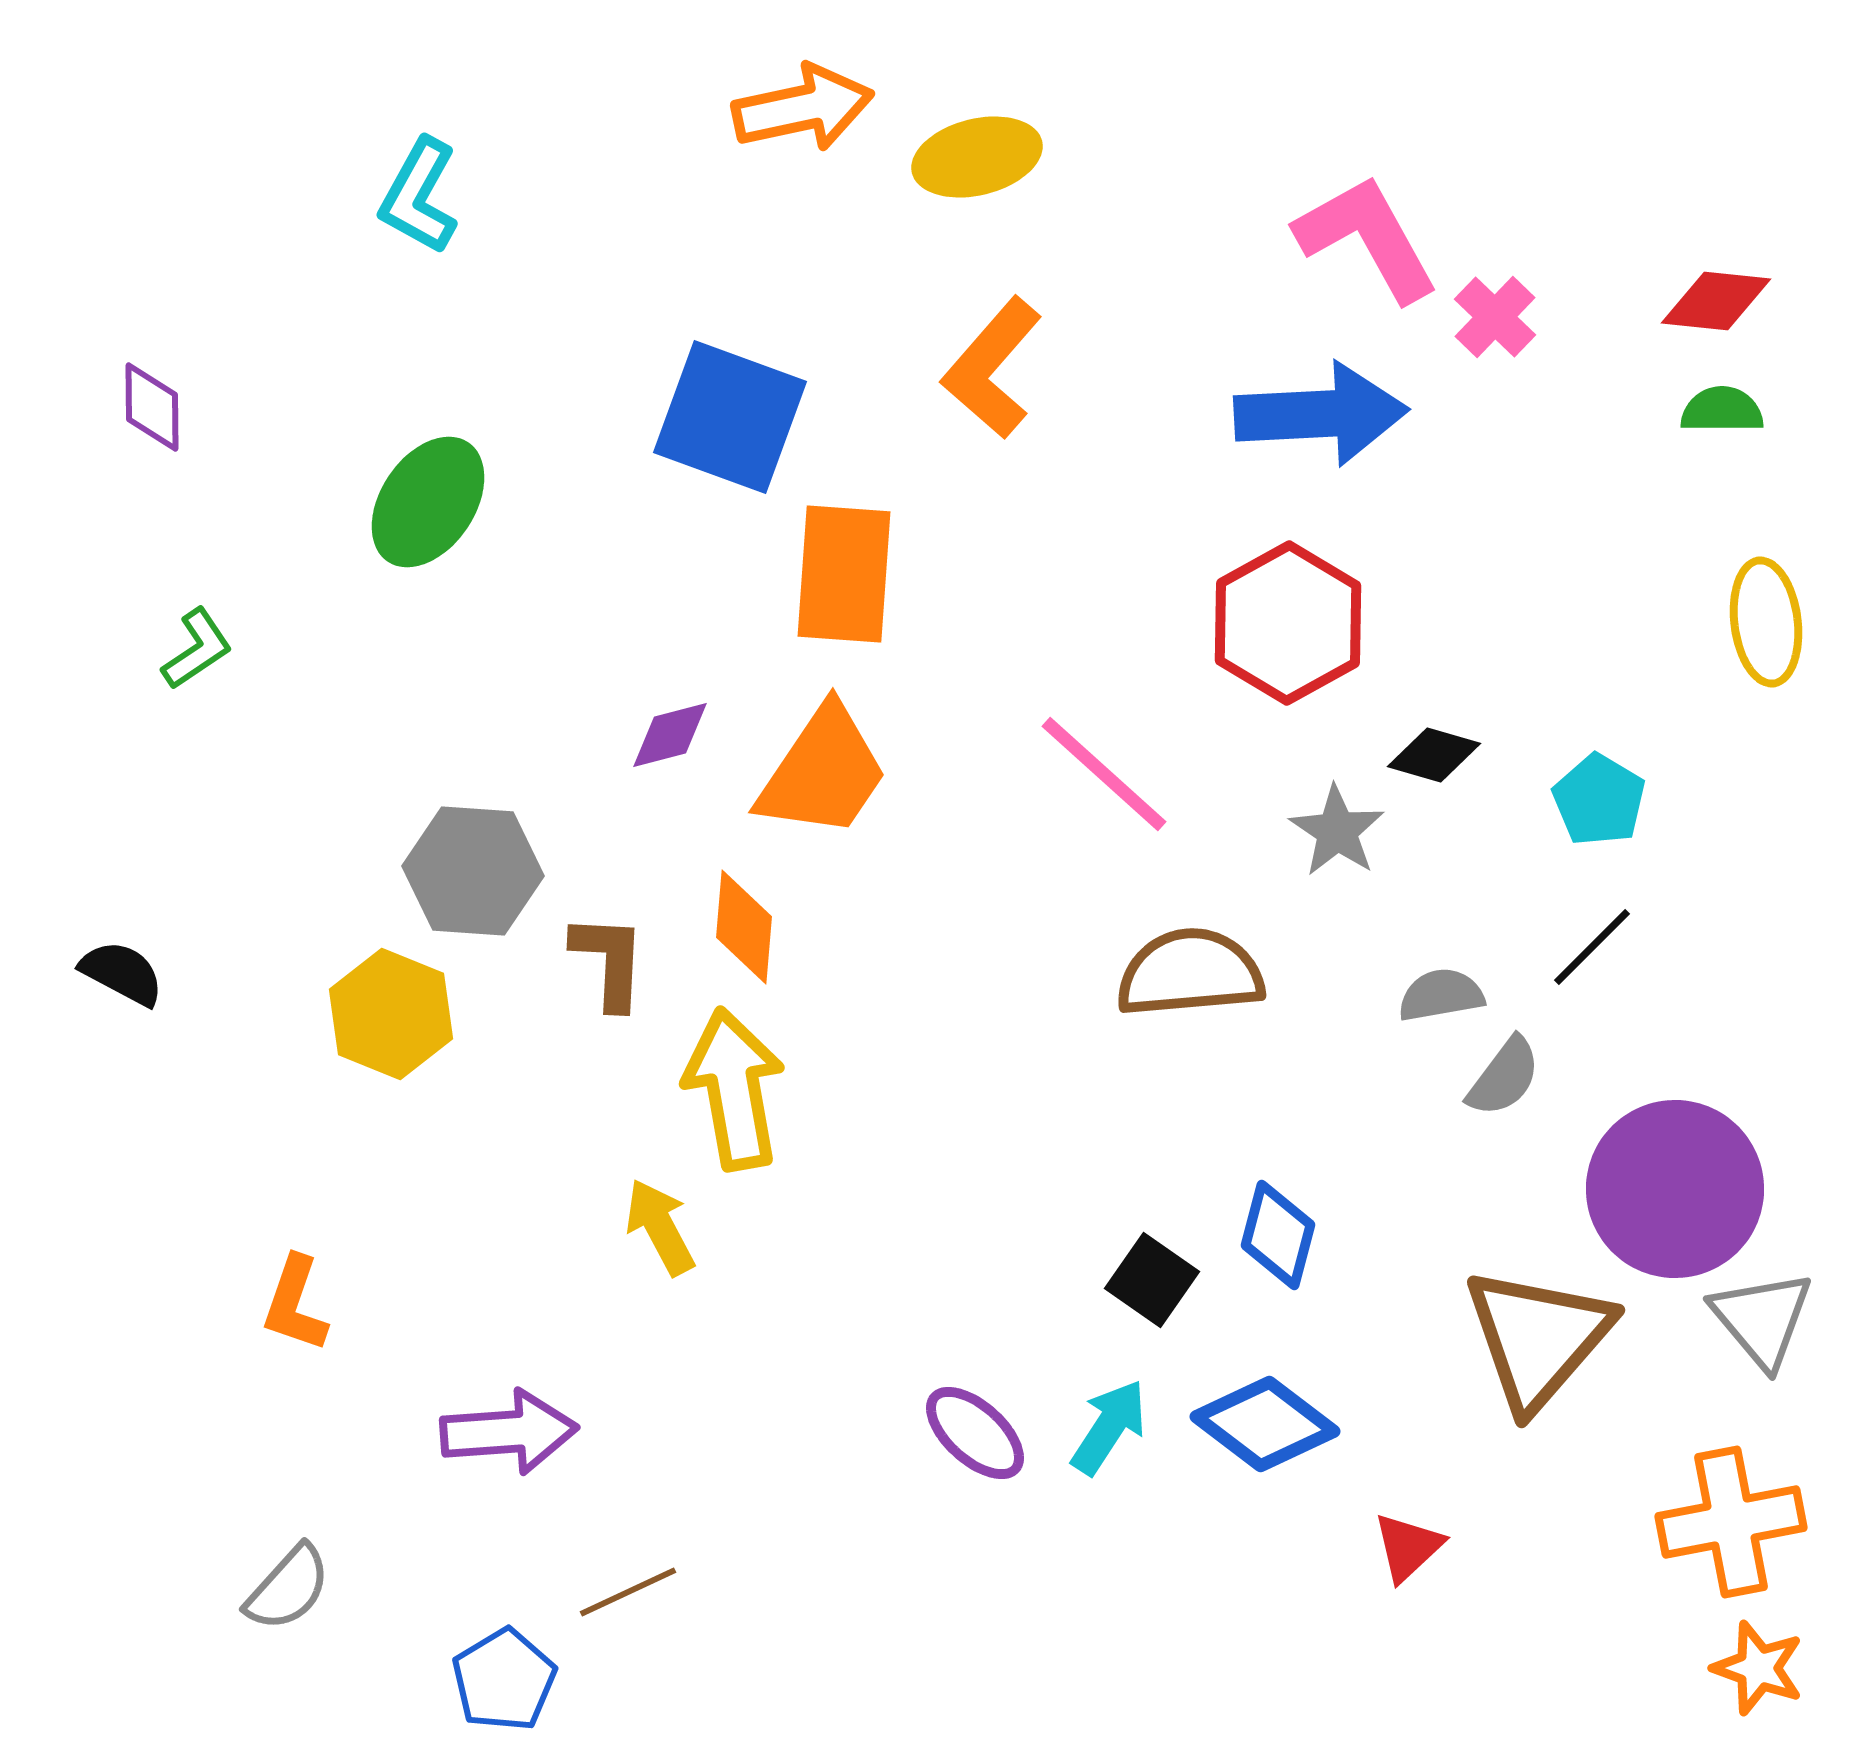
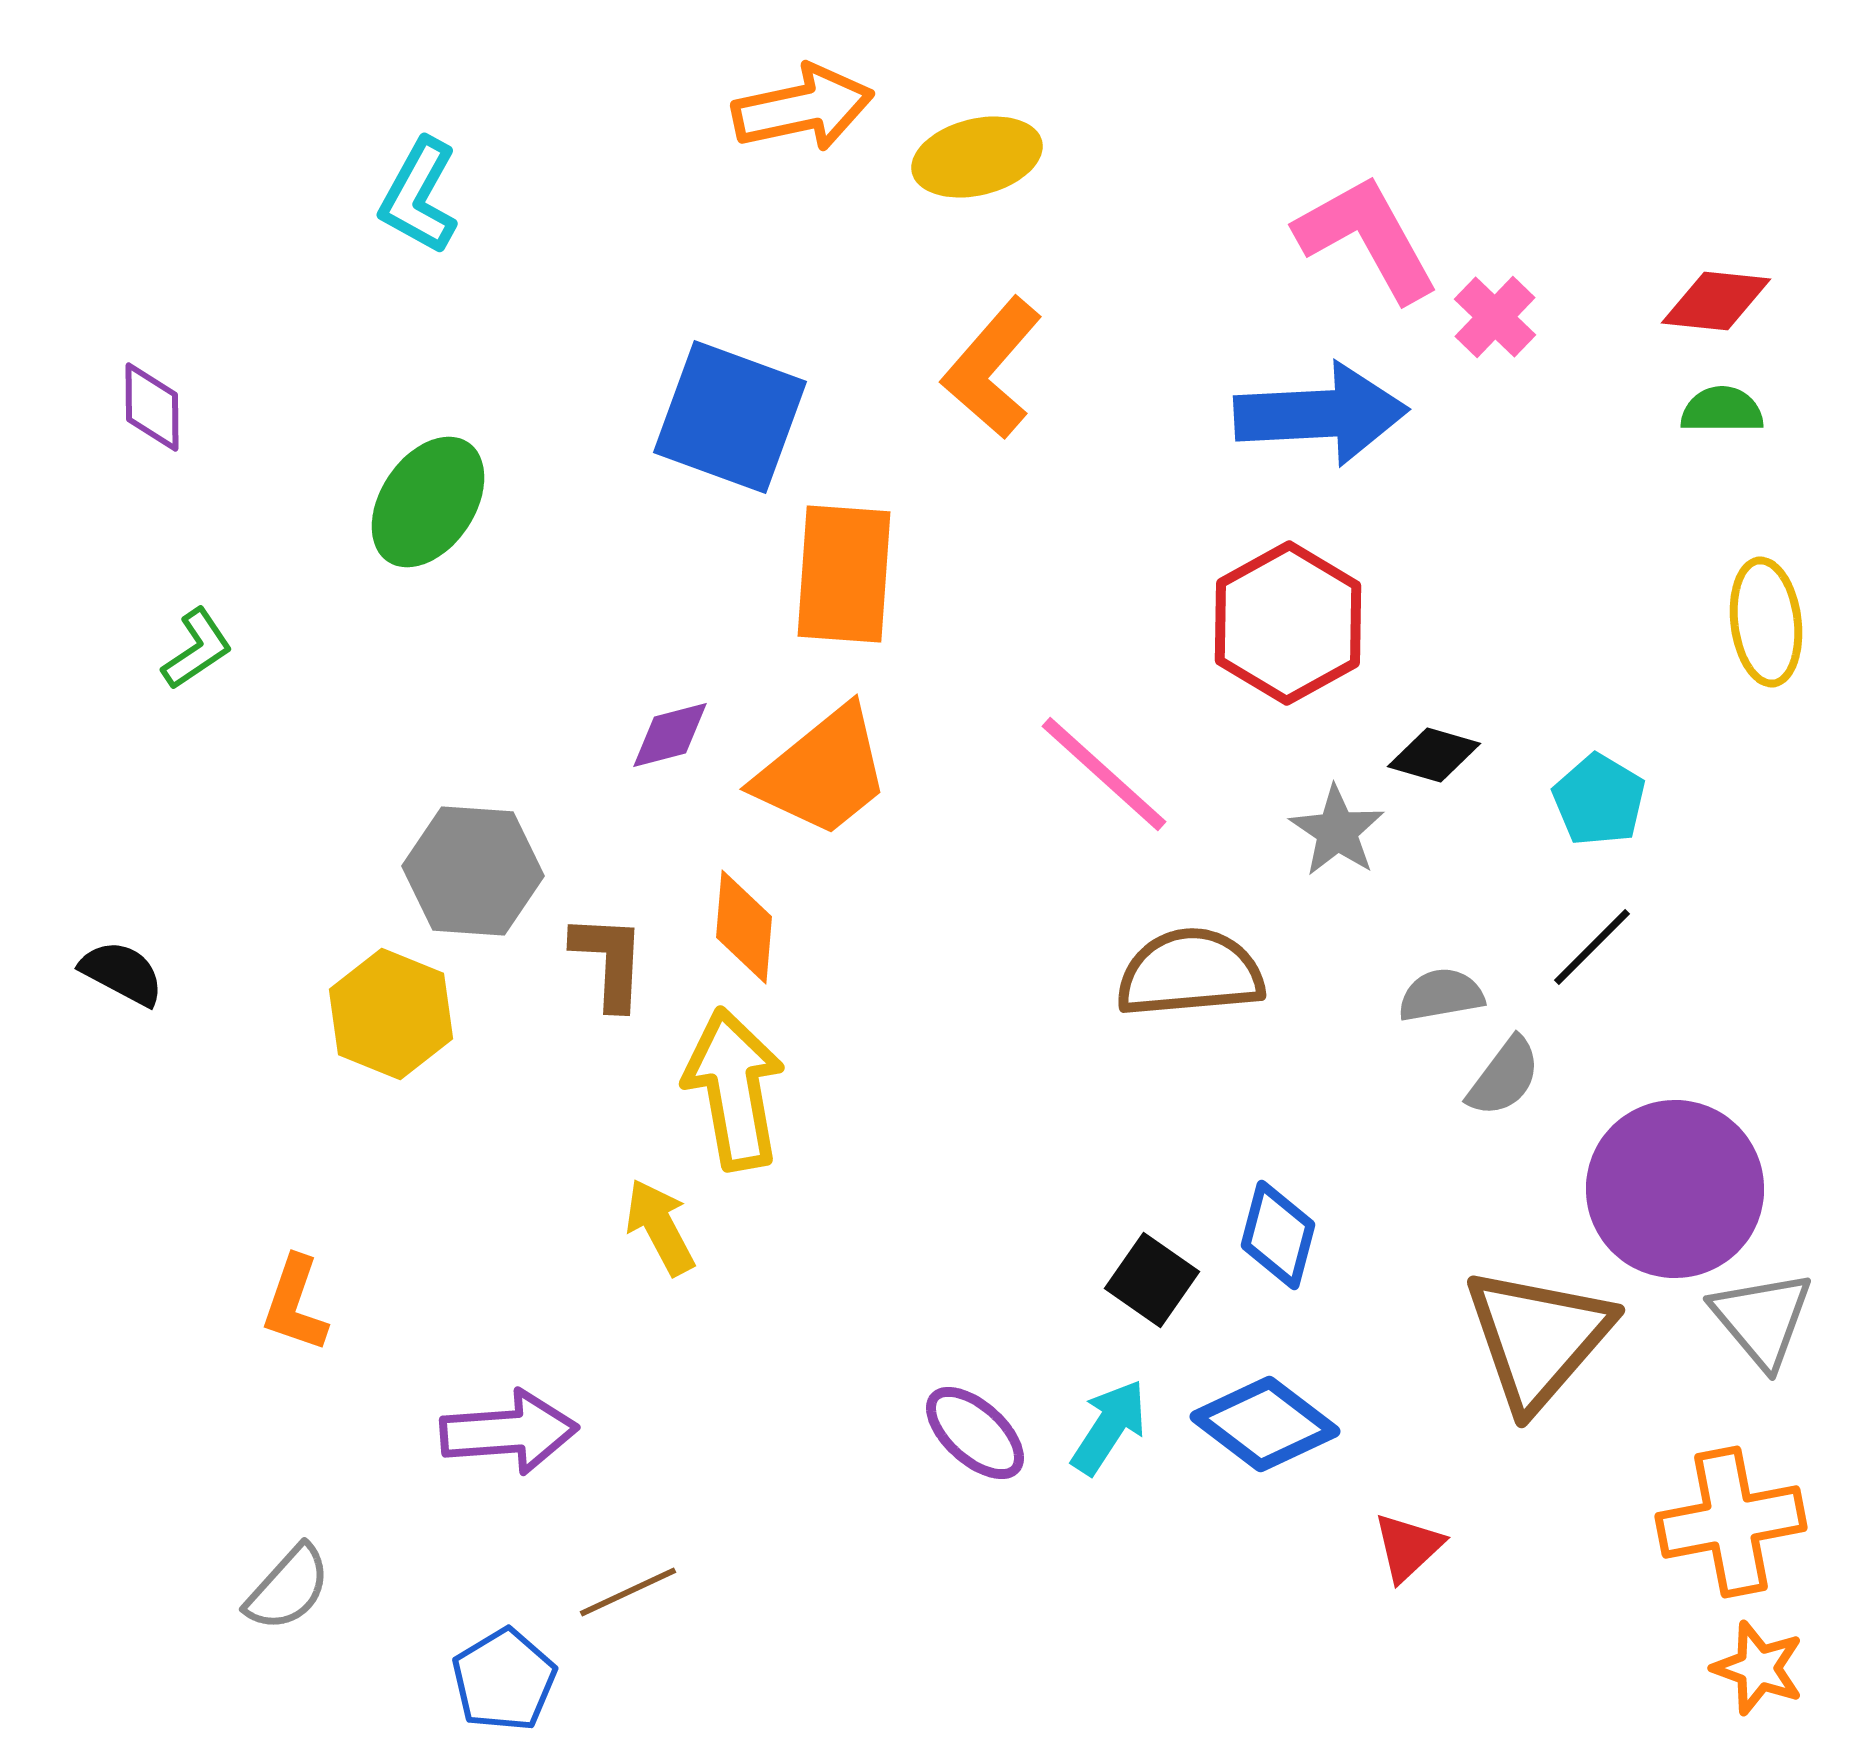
orange trapezoid at (823, 772): rotated 17 degrees clockwise
